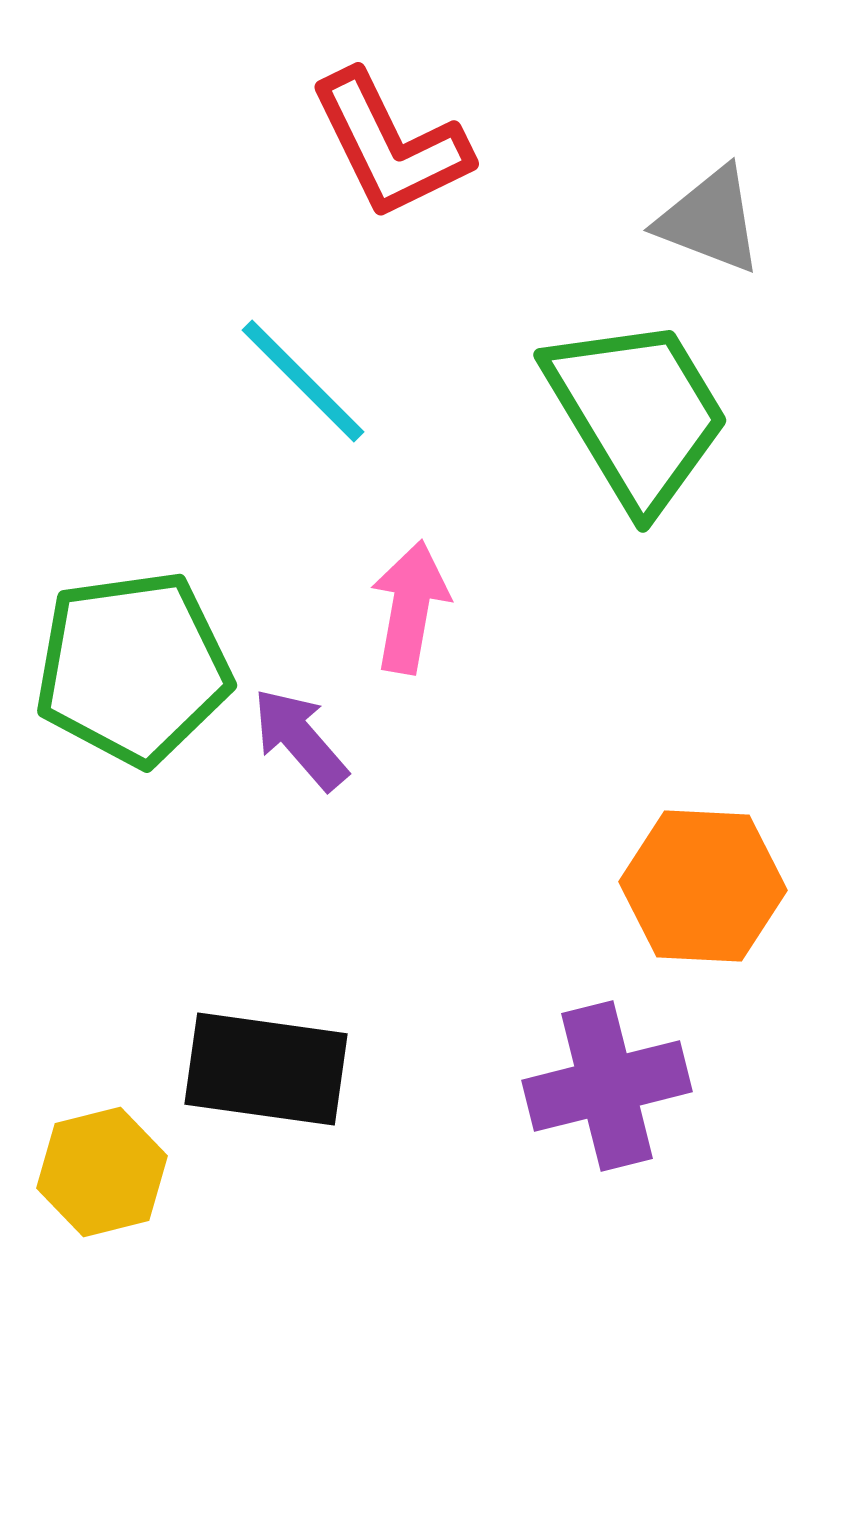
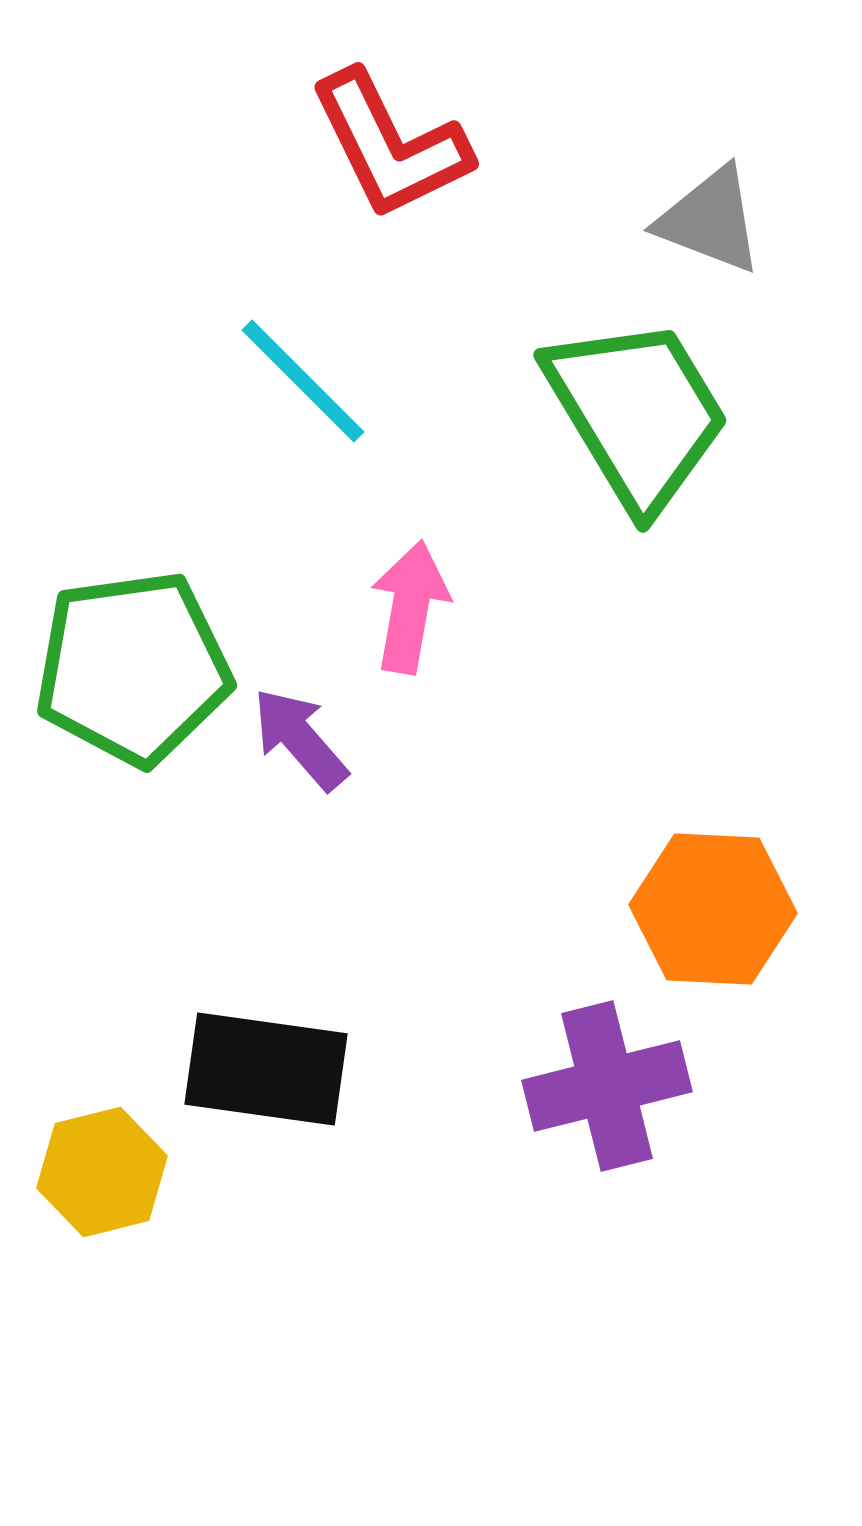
orange hexagon: moved 10 px right, 23 px down
